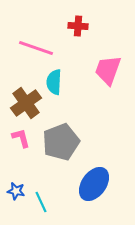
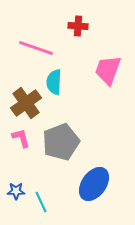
blue star: rotated 12 degrees counterclockwise
